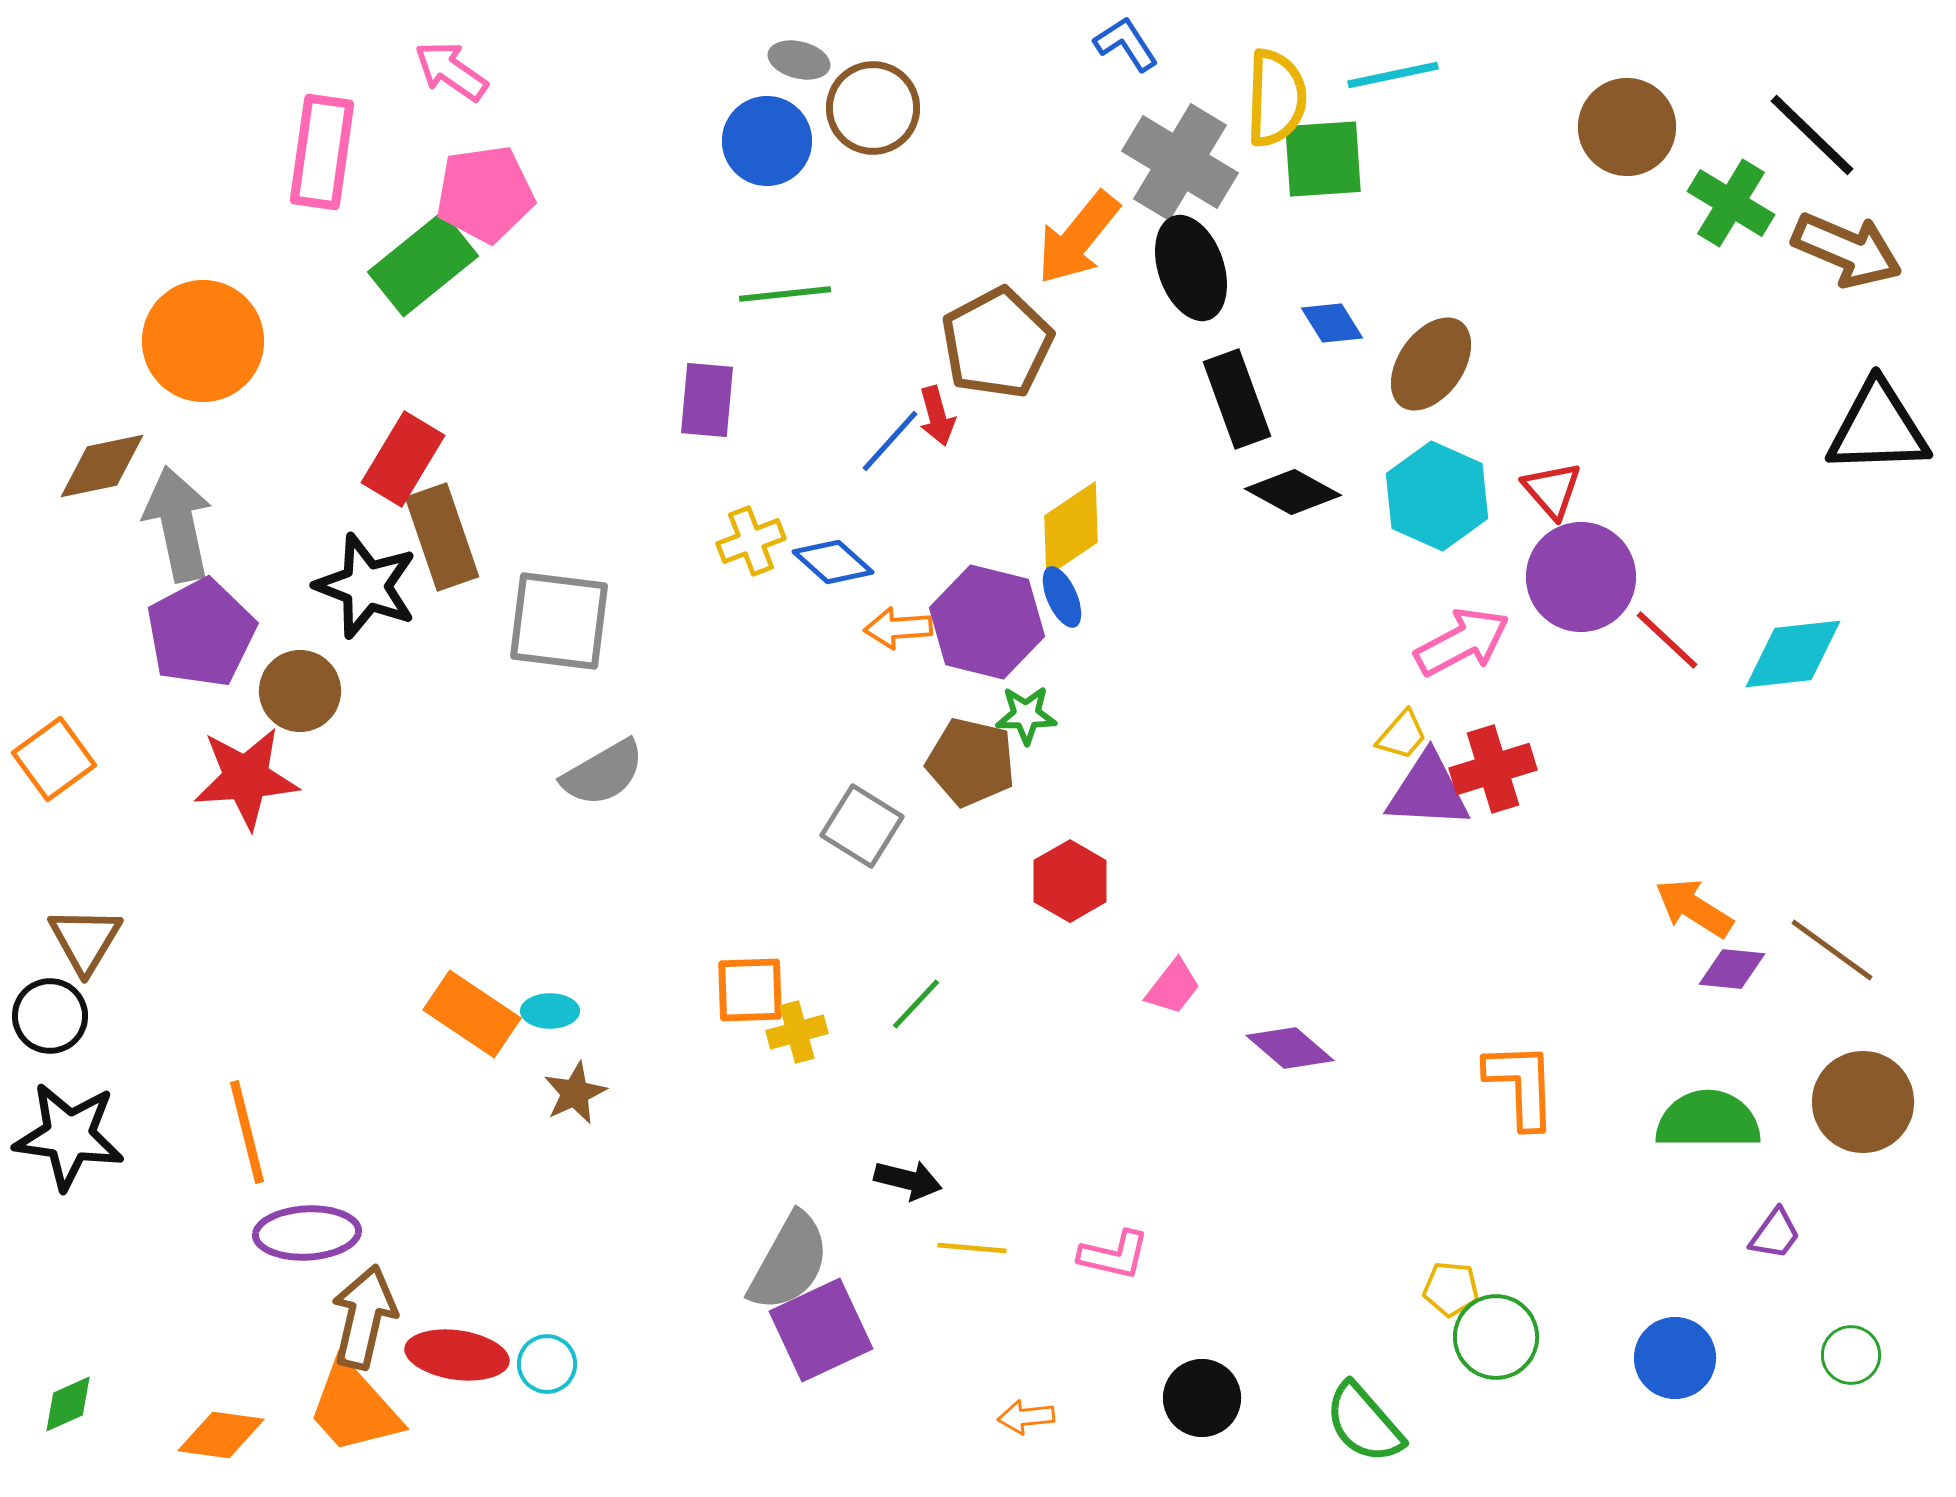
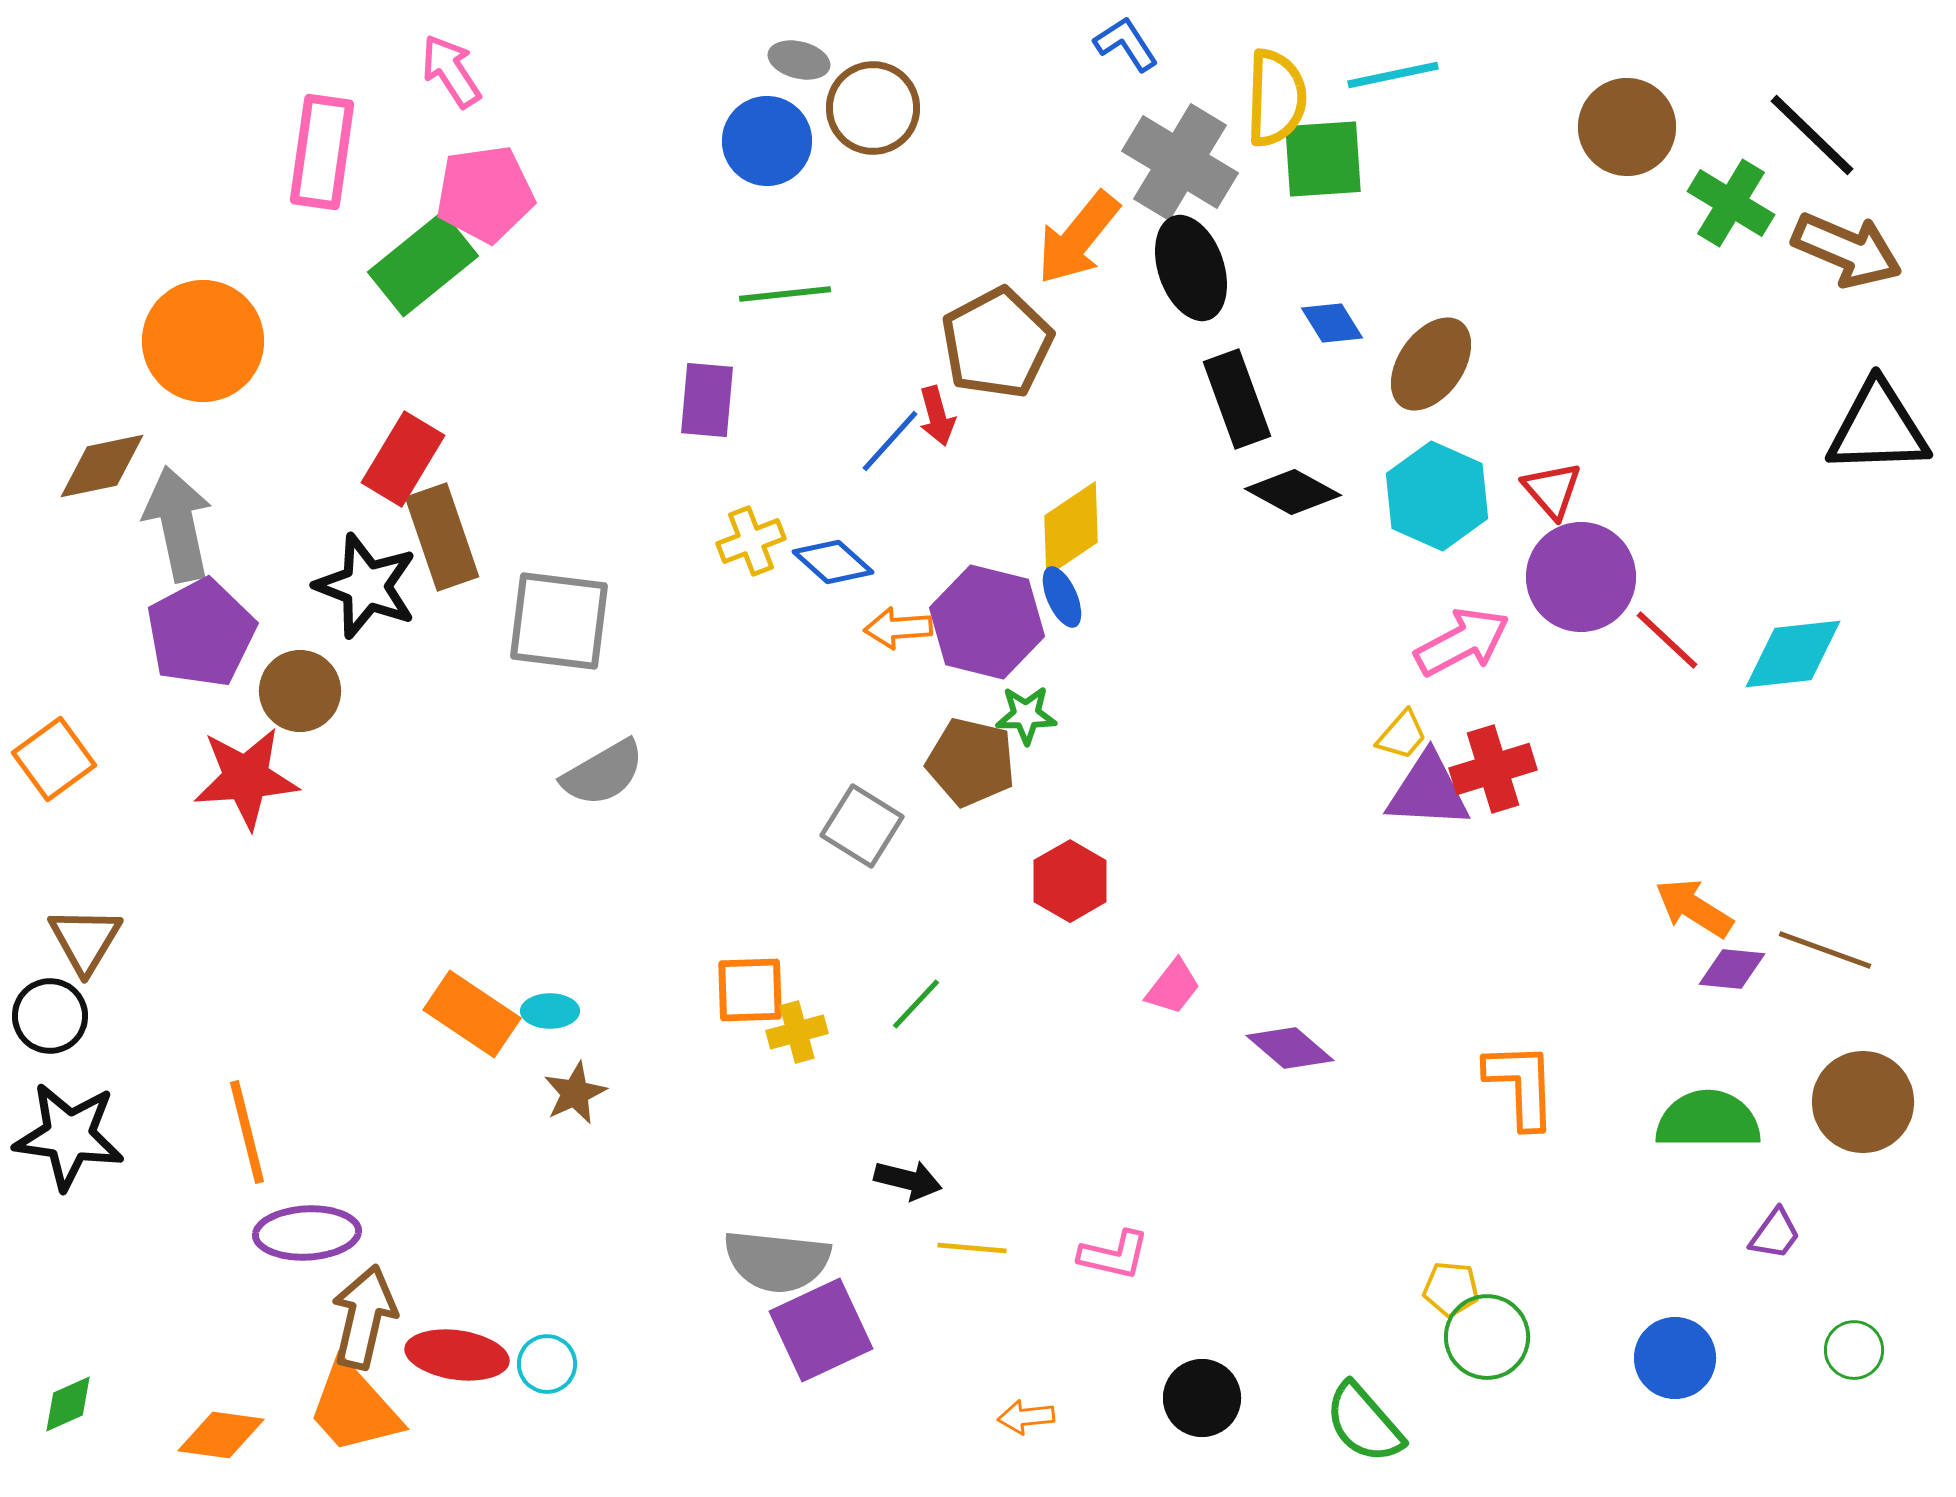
pink arrow at (451, 71): rotated 22 degrees clockwise
brown line at (1832, 950): moved 7 px left; rotated 16 degrees counterclockwise
gray semicircle at (789, 1262): moved 12 px left, 1 px up; rotated 67 degrees clockwise
green circle at (1496, 1337): moved 9 px left
green circle at (1851, 1355): moved 3 px right, 5 px up
